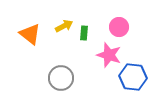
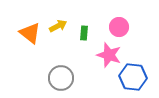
yellow arrow: moved 6 px left
orange triangle: moved 1 px up
